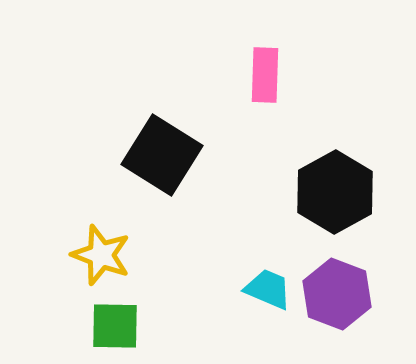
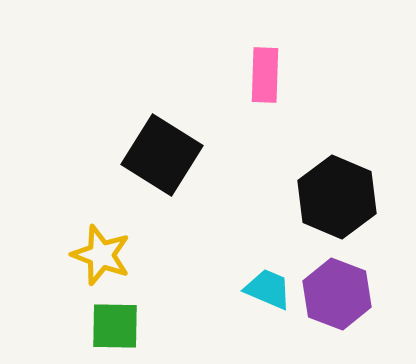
black hexagon: moved 2 px right, 5 px down; rotated 8 degrees counterclockwise
